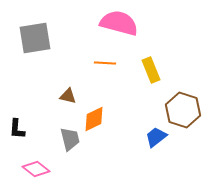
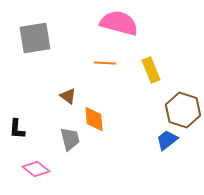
brown triangle: rotated 24 degrees clockwise
orange diamond: rotated 68 degrees counterclockwise
blue trapezoid: moved 11 px right, 3 px down
